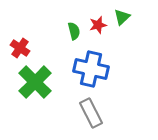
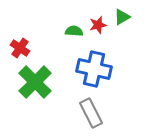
green triangle: rotated 12 degrees clockwise
green semicircle: rotated 72 degrees counterclockwise
blue cross: moved 3 px right
